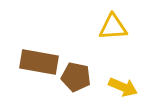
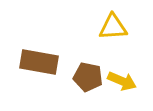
brown pentagon: moved 12 px right
yellow arrow: moved 1 px left, 6 px up
